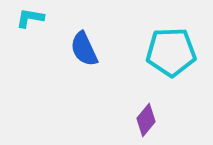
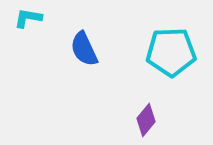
cyan L-shape: moved 2 px left
